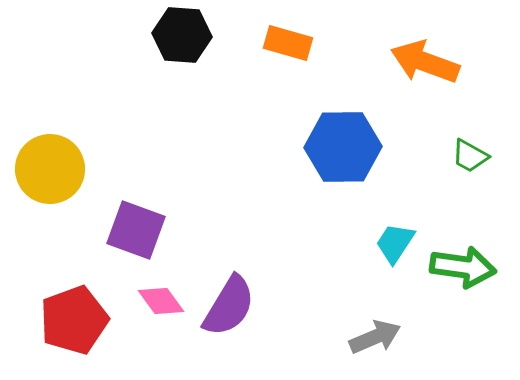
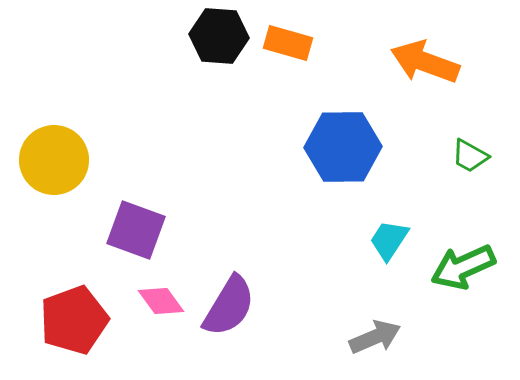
black hexagon: moved 37 px right, 1 px down
yellow circle: moved 4 px right, 9 px up
cyan trapezoid: moved 6 px left, 3 px up
green arrow: rotated 148 degrees clockwise
